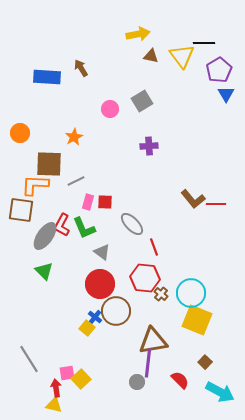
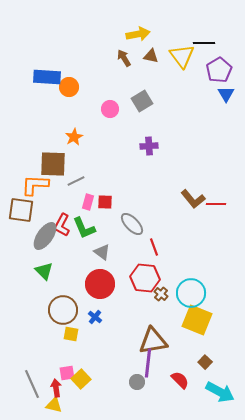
brown arrow at (81, 68): moved 43 px right, 10 px up
orange circle at (20, 133): moved 49 px right, 46 px up
brown square at (49, 164): moved 4 px right
brown circle at (116, 311): moved 53 px left, 1 px up
yellow square at (87, 328): moved 16 px left, 6 px down; rotated 28 degrees counterclockwise
gray line at (29, 359): moved 3 px right, 25 px down; rotated 8 degrees clockwise
